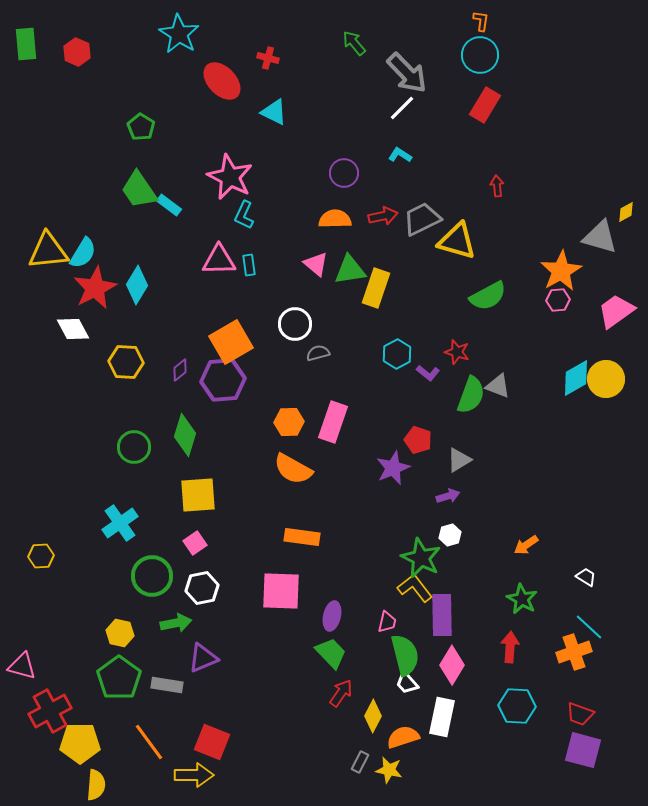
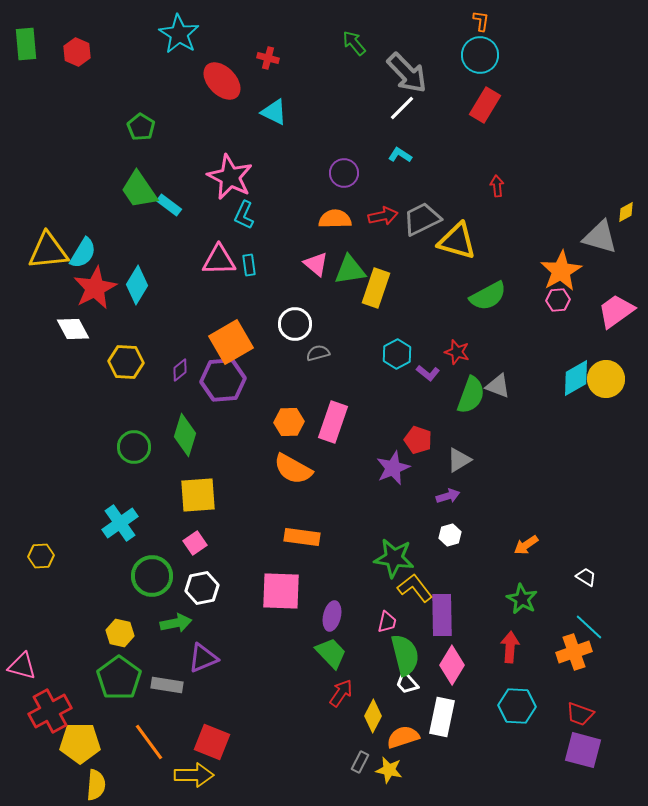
green star at (421, 558): moved 27 px left; rotated 18 degrees counterclockwise
